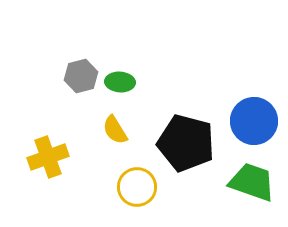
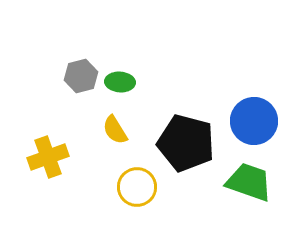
green trapezoid: moved 3 px left
